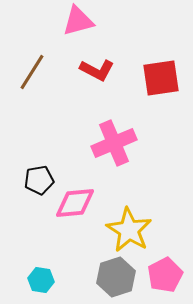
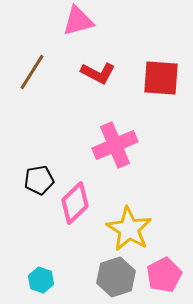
red L-shape: moved 1 px right, 3 px down
red square: rotated 12 degrees clockwise
pink cross: moved 1 px right, 2 px down
pink diamond: rotated 39 degrees counterclockwise
yellow star: moved 1 px up
pink pentagon: moved 1 px left
cyan hexagon: rotated 10 degrees clockwise
